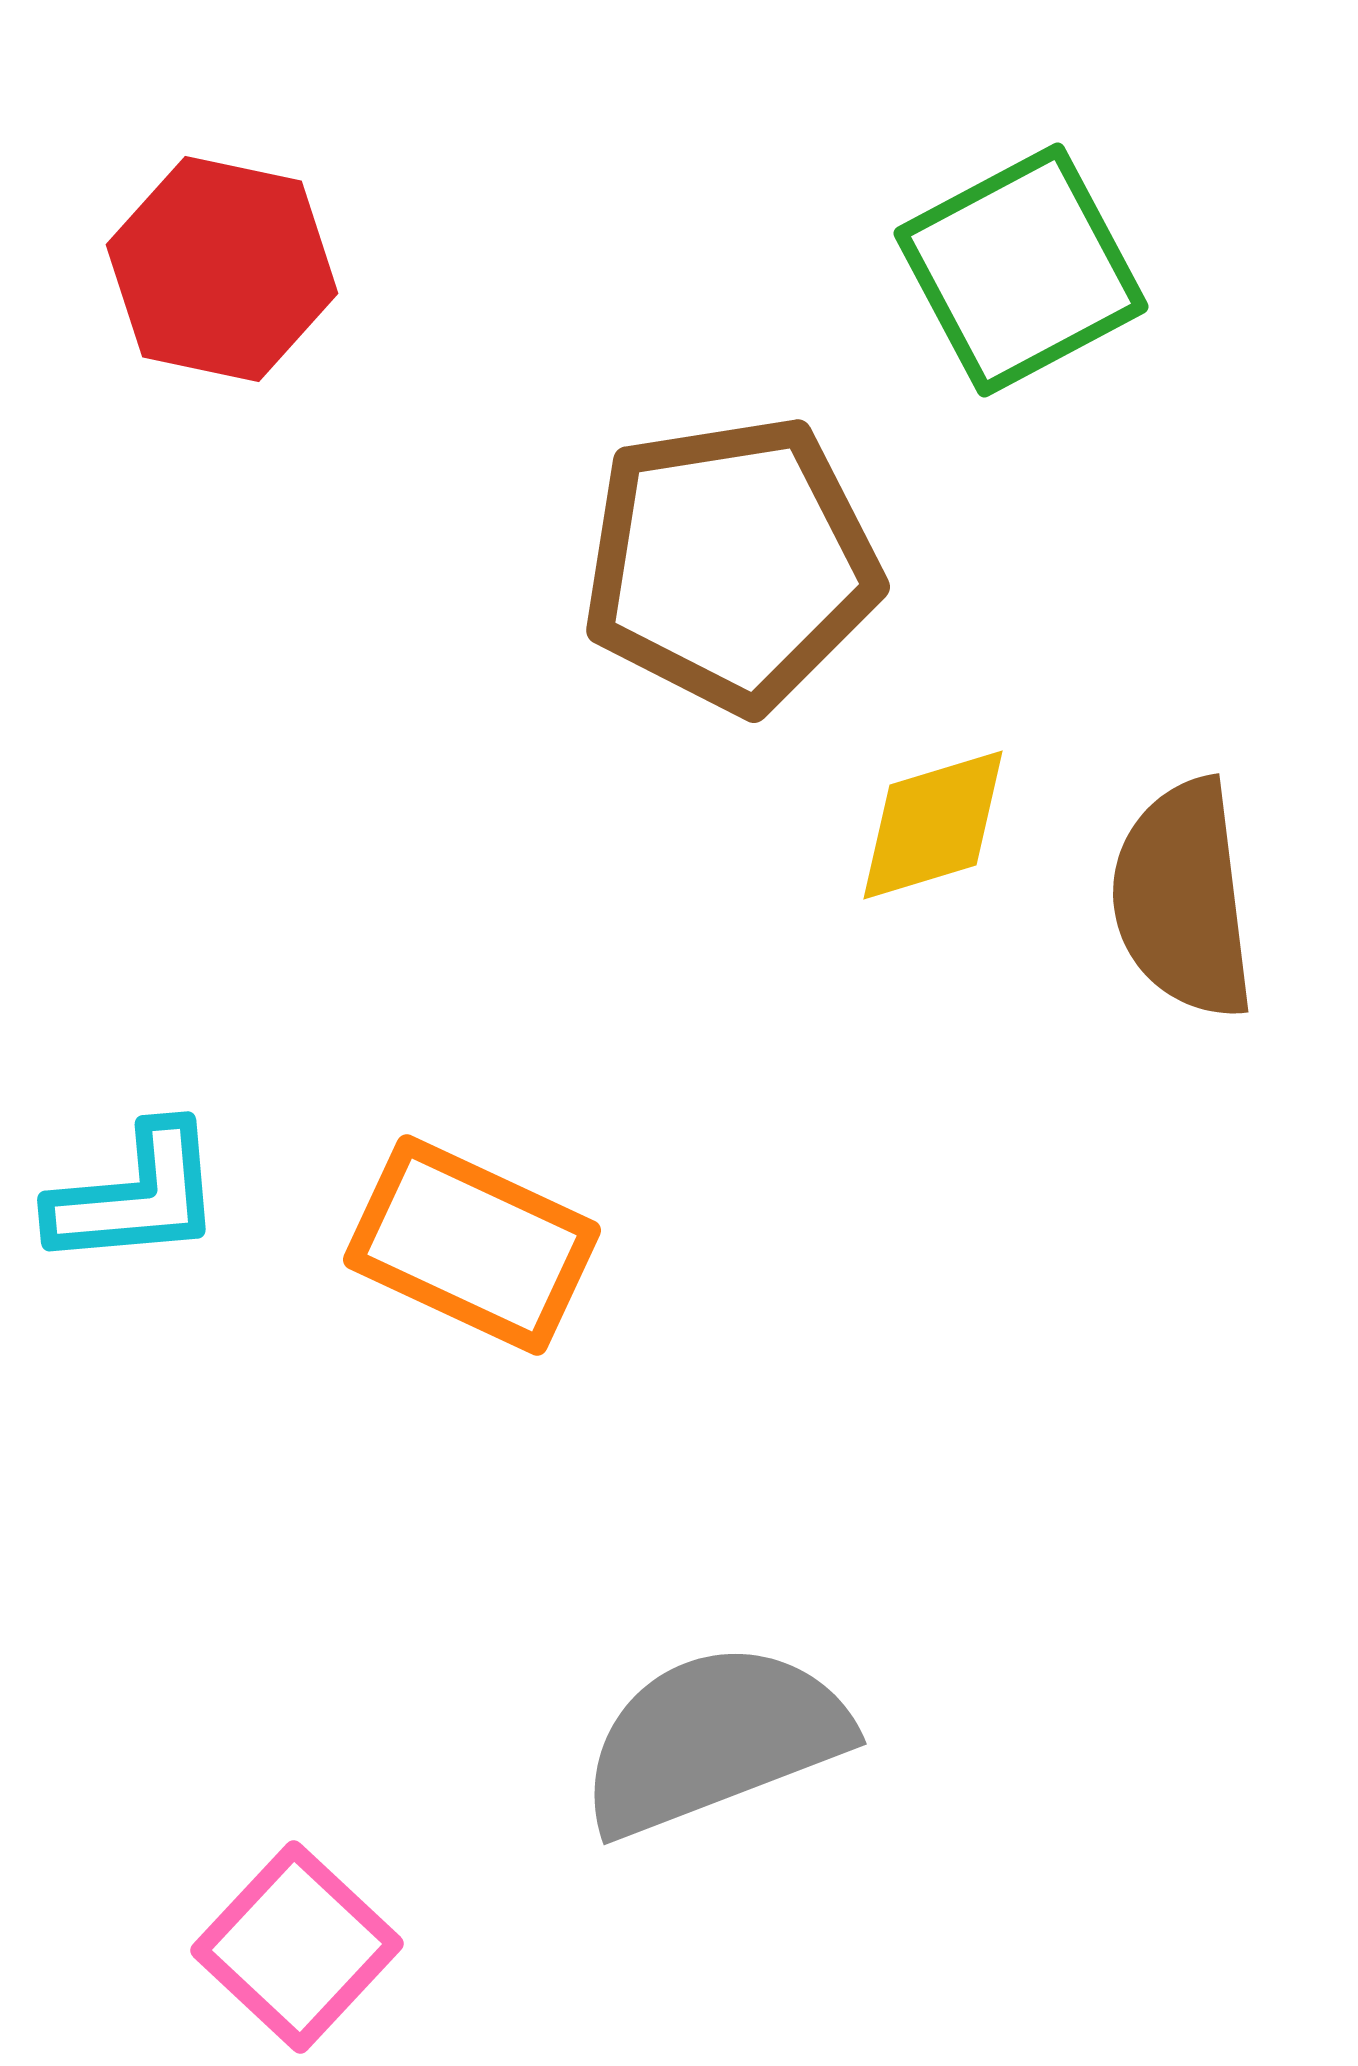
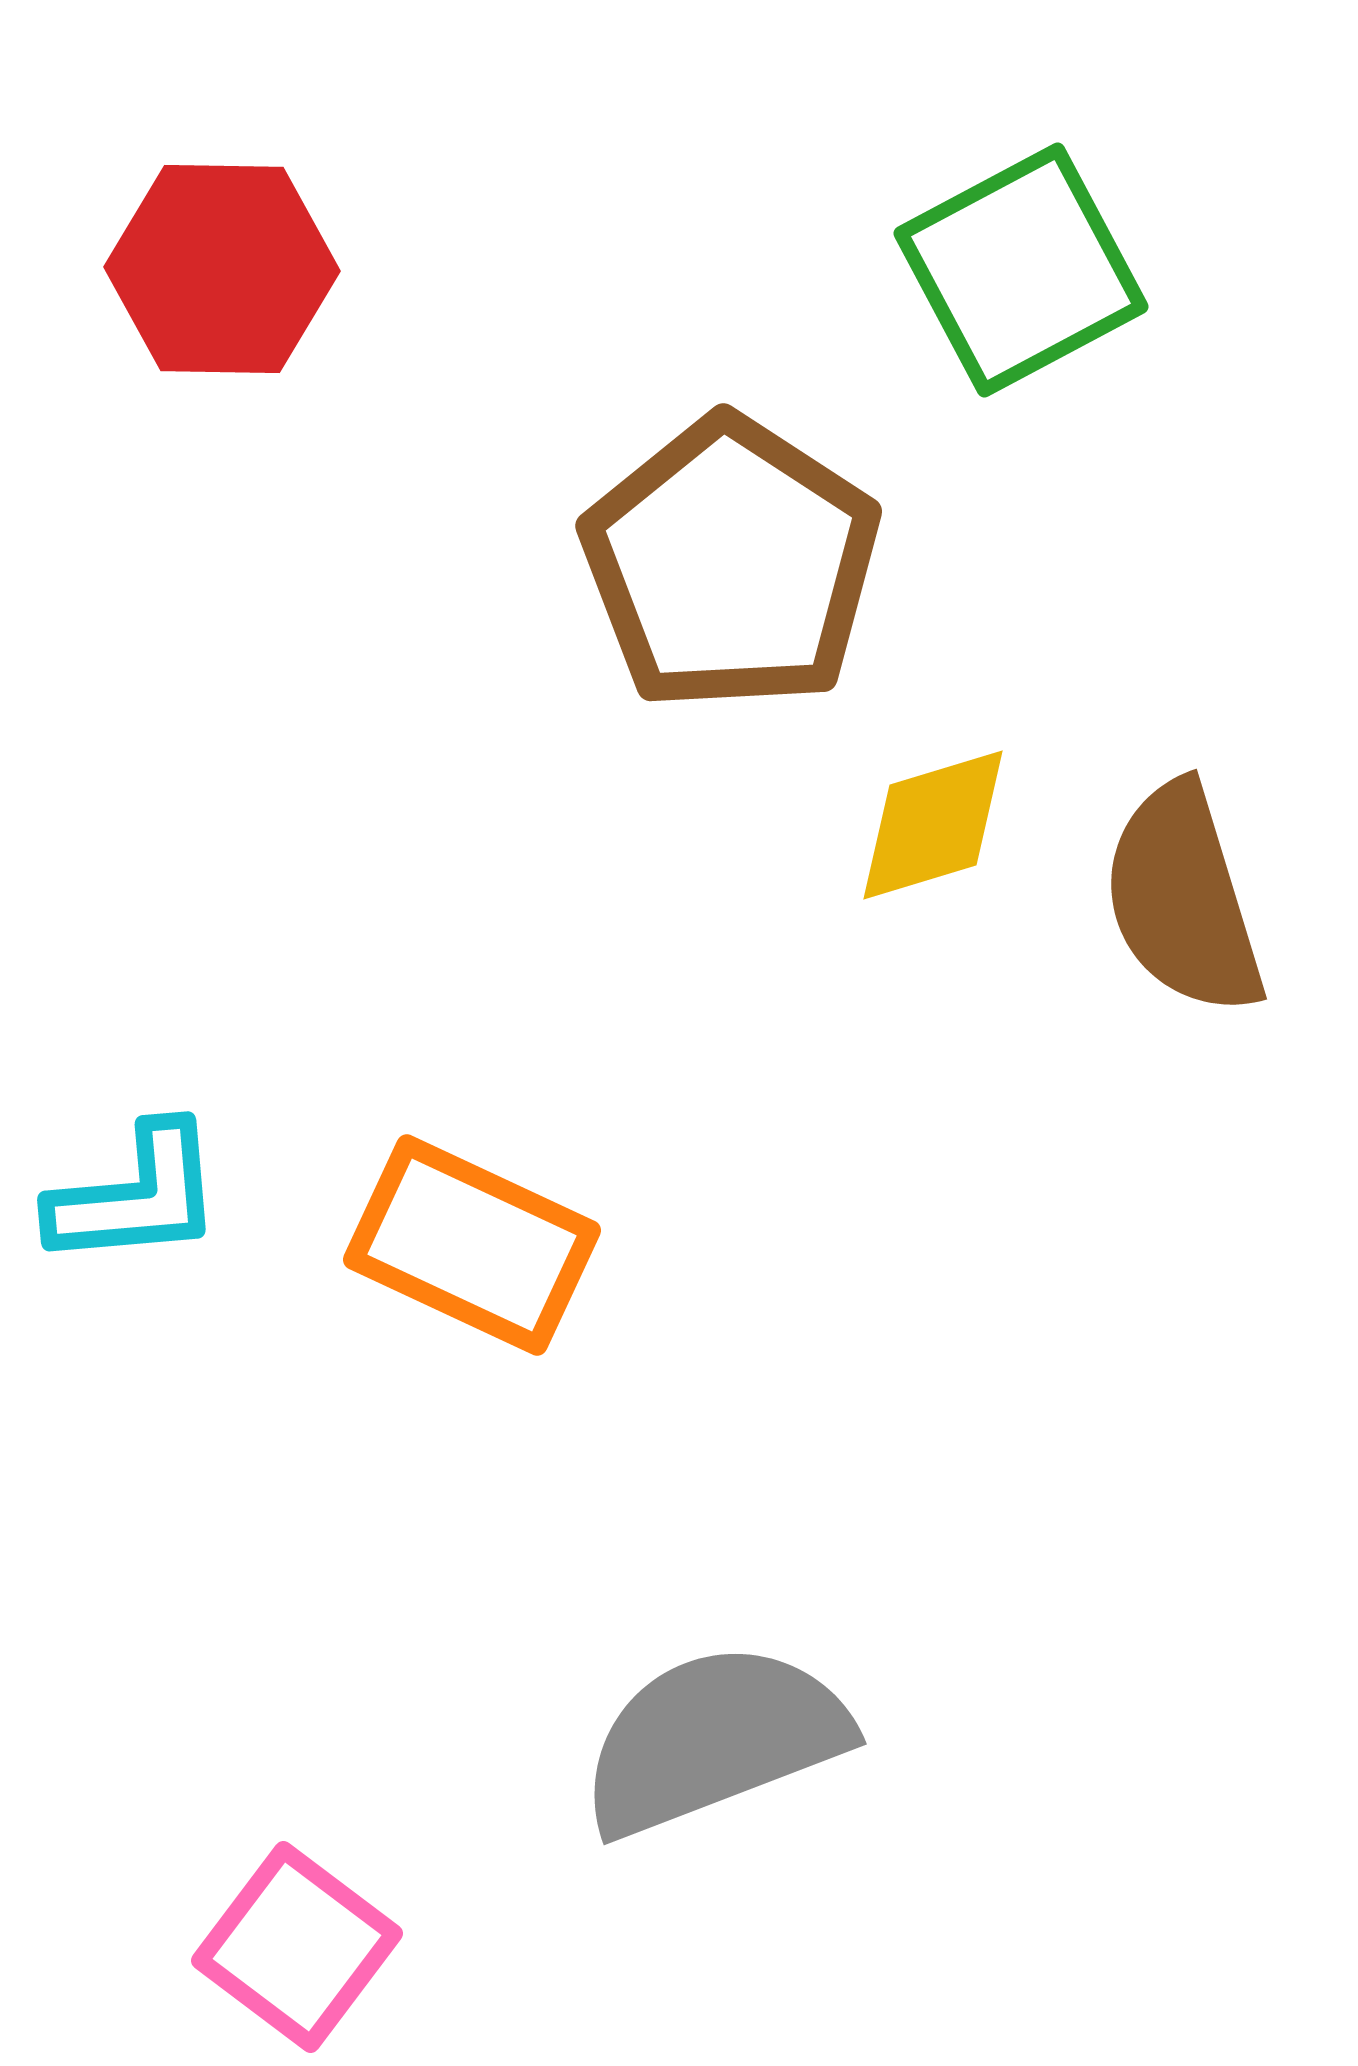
red hexagon: rotated 11 degrees counterclockwise
brown pentagon: rotated 30 degrees counterclockwise
brown semicircle: rotated 10 degrees counterclockwise
pink square: rotated 6 degrees counterclockwise
